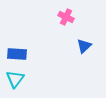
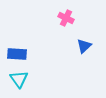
pink cross: moved 1 px down
cyan triangle: moved 4 px right; rotated 12 degrees counterclockwise
